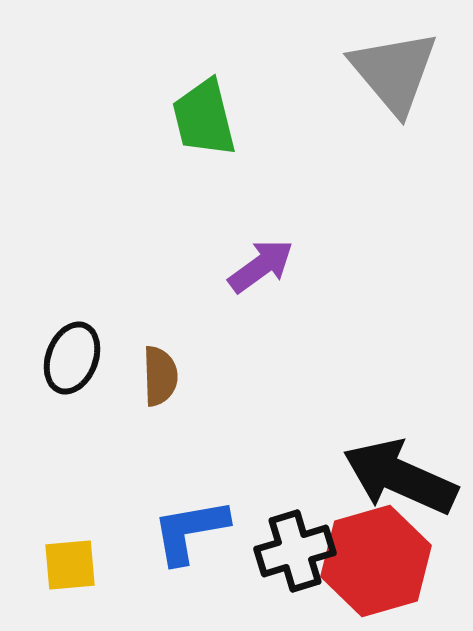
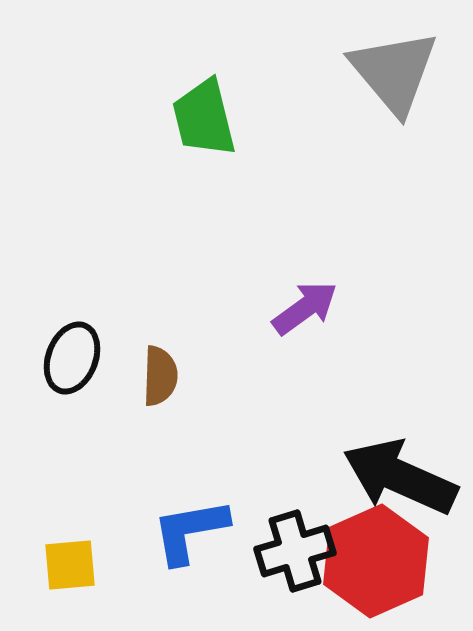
purple arrow: moved 44 px right, 42 px down
brown semicircle: rotated 4 degrees clockwise
red hexagon: rotated 8 degrees counterclockwise
